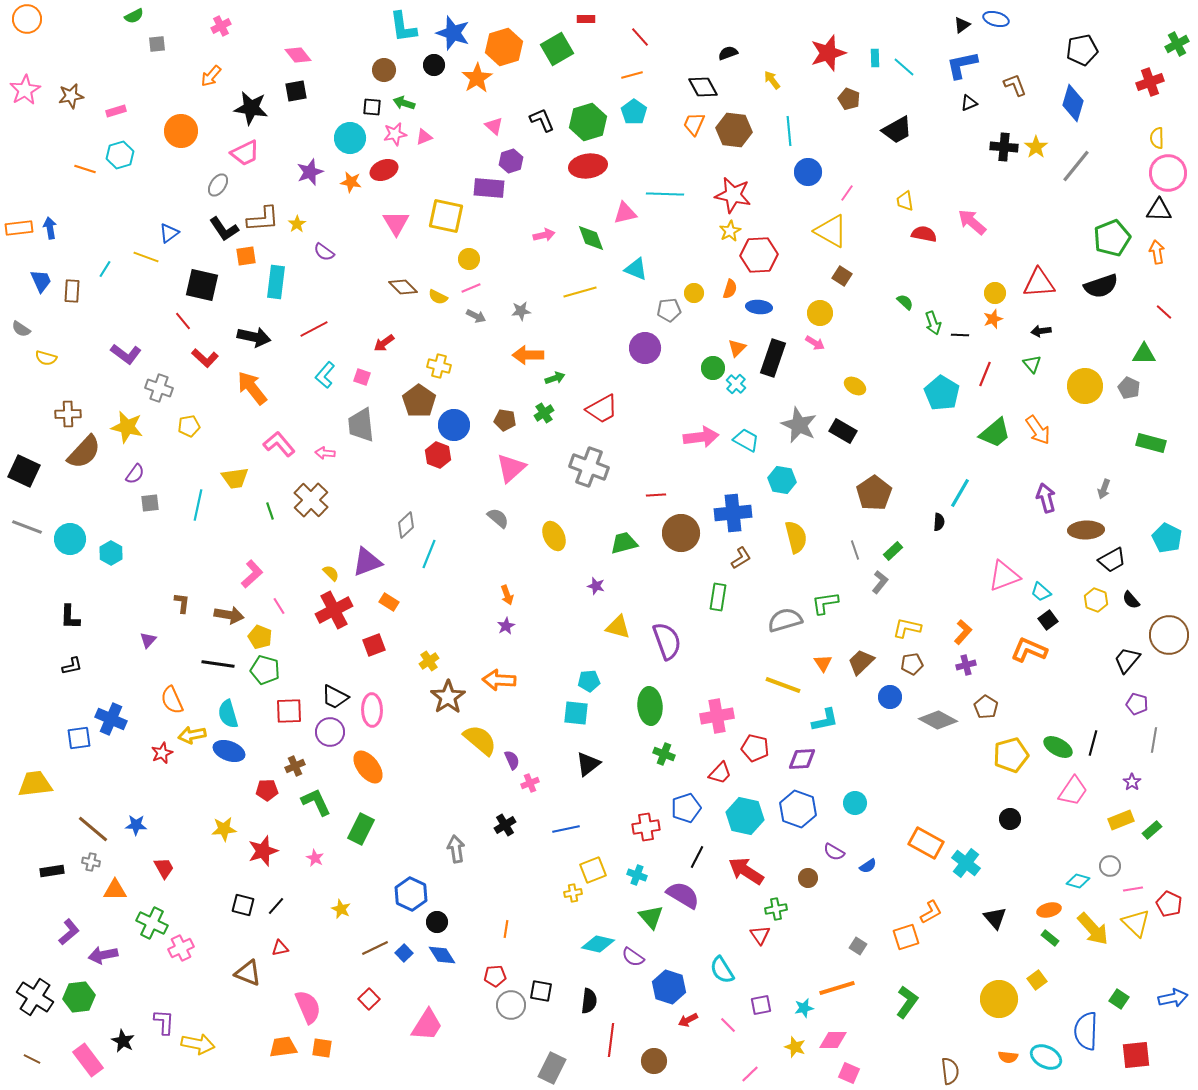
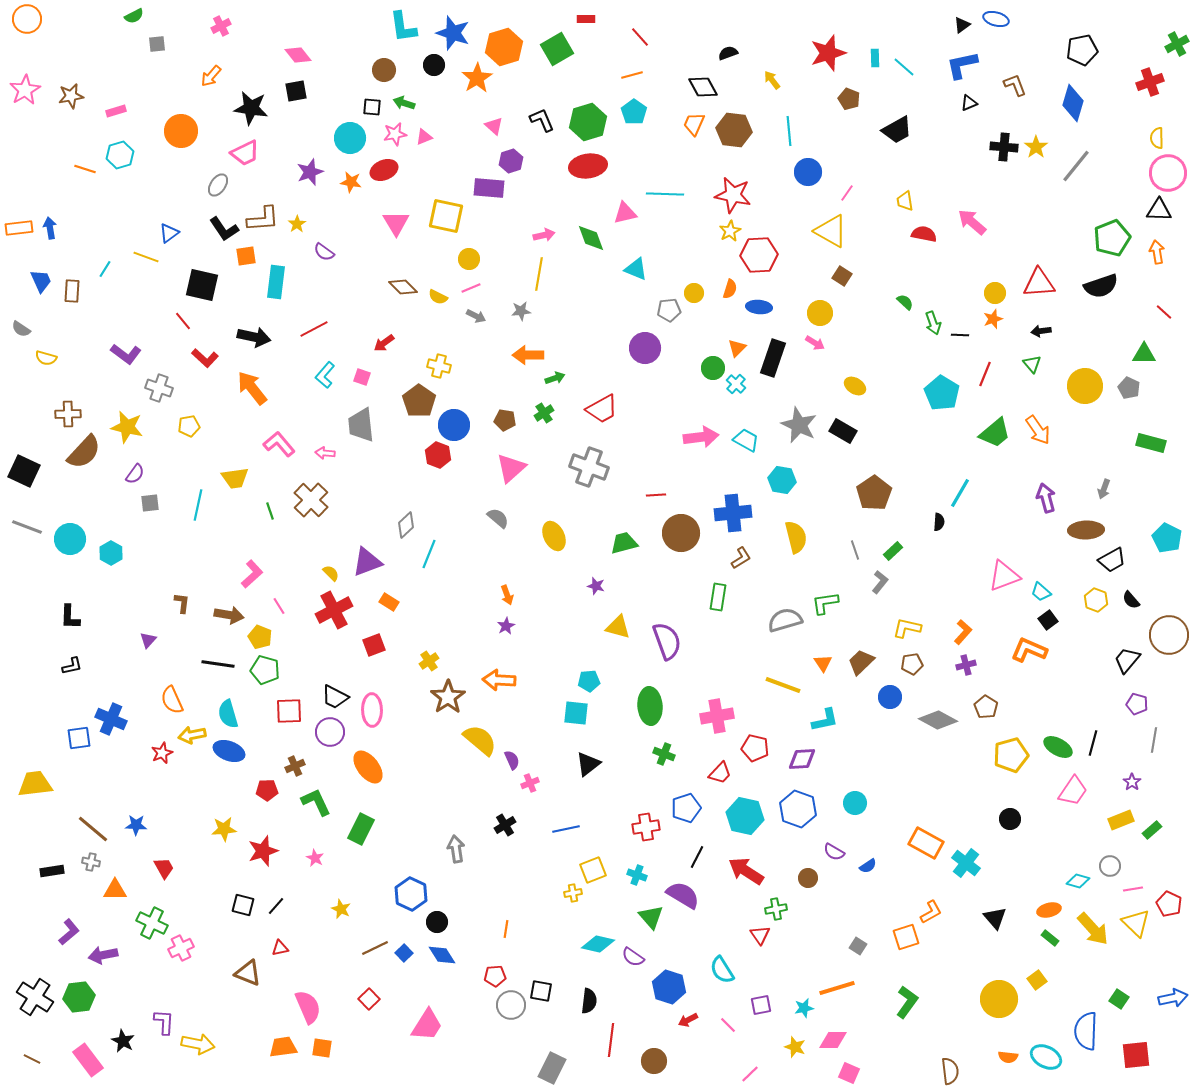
yellow line at (580, 292): moved 41 px left, 18 px up; rotated 64 degrees counterclockwise
